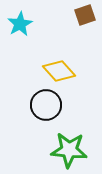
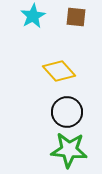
brown square: moved 9 px left, 2 px down; rotated 25 degrees clockwise
cyan star: moved 13 px right, 8 px up
black circle: moved 21 px right, 7 px down
